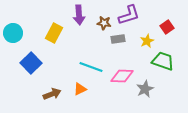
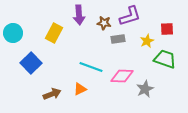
purple L-shape: moved 1 px right, 1 px down
red square: moved 2 px down; rotated 32 degrees clockwise
green trapezoid: moved 2 px right, 2 px up
